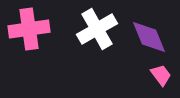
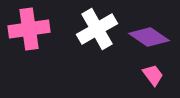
purple diamond: rotated 33 degrees counterclockwise
pink trapezoid: moved 8 px left
